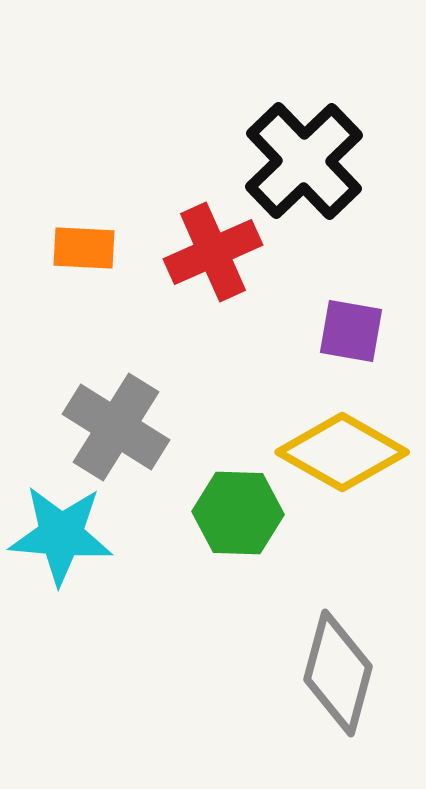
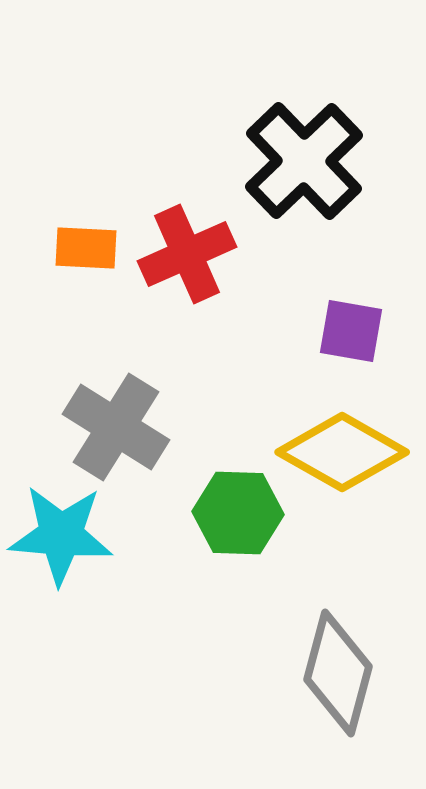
orange rectangle: moved 2 px right
red cross: moved 26 px left, 2 px down
